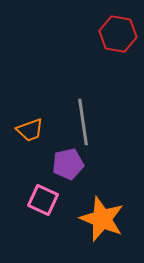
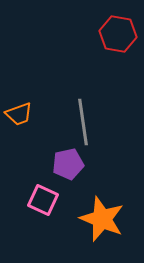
orange trapezoid: moved 11 px left, 16 px up
